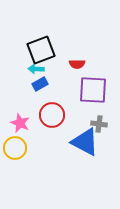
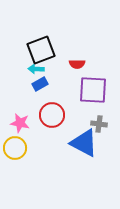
pink star: rotated 12 degrees counterclockwise
blue triangle: moved 1 px left, 1 px down
